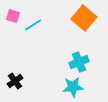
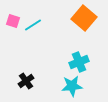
pink square: moved 5 px down
black cross: moved 11 px right
cyan star: moved 1 px left, 1 px up
